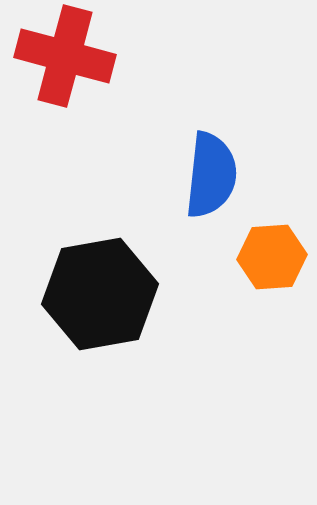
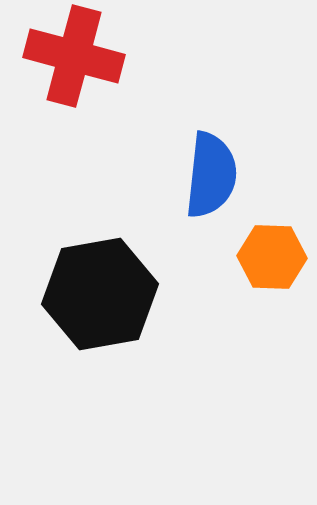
red cross: moved 9 px right
orange hexagon: rotated 6 degrees clockwise
